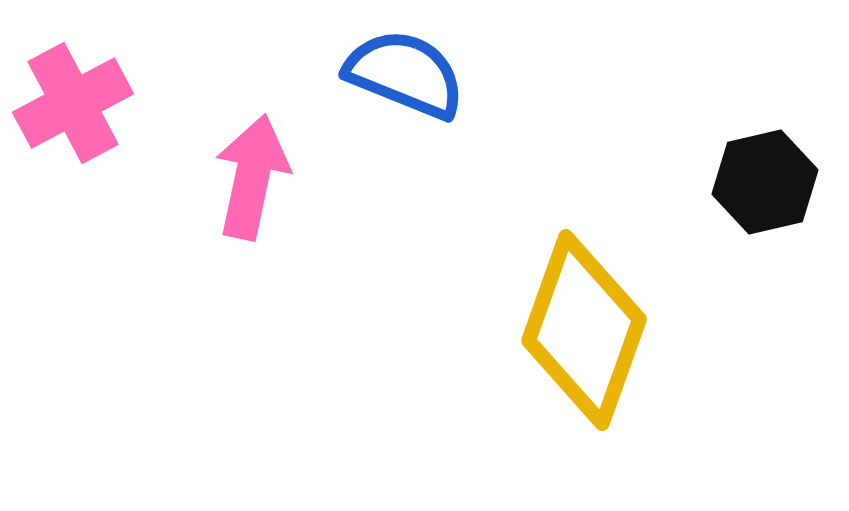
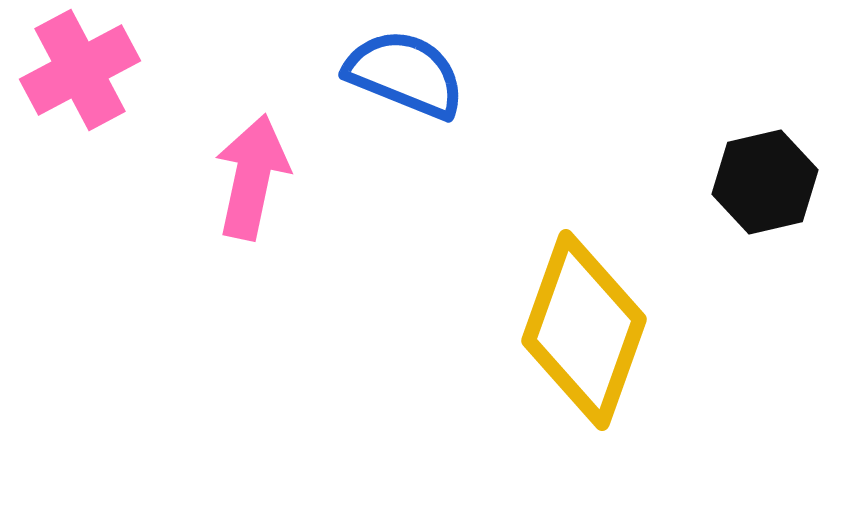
pink cross: moved 7 px right, 33 px up
